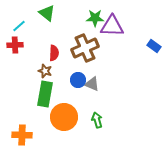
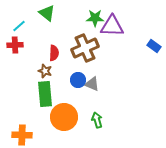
green rectangle: rotated 15 degrees counterclockwise
